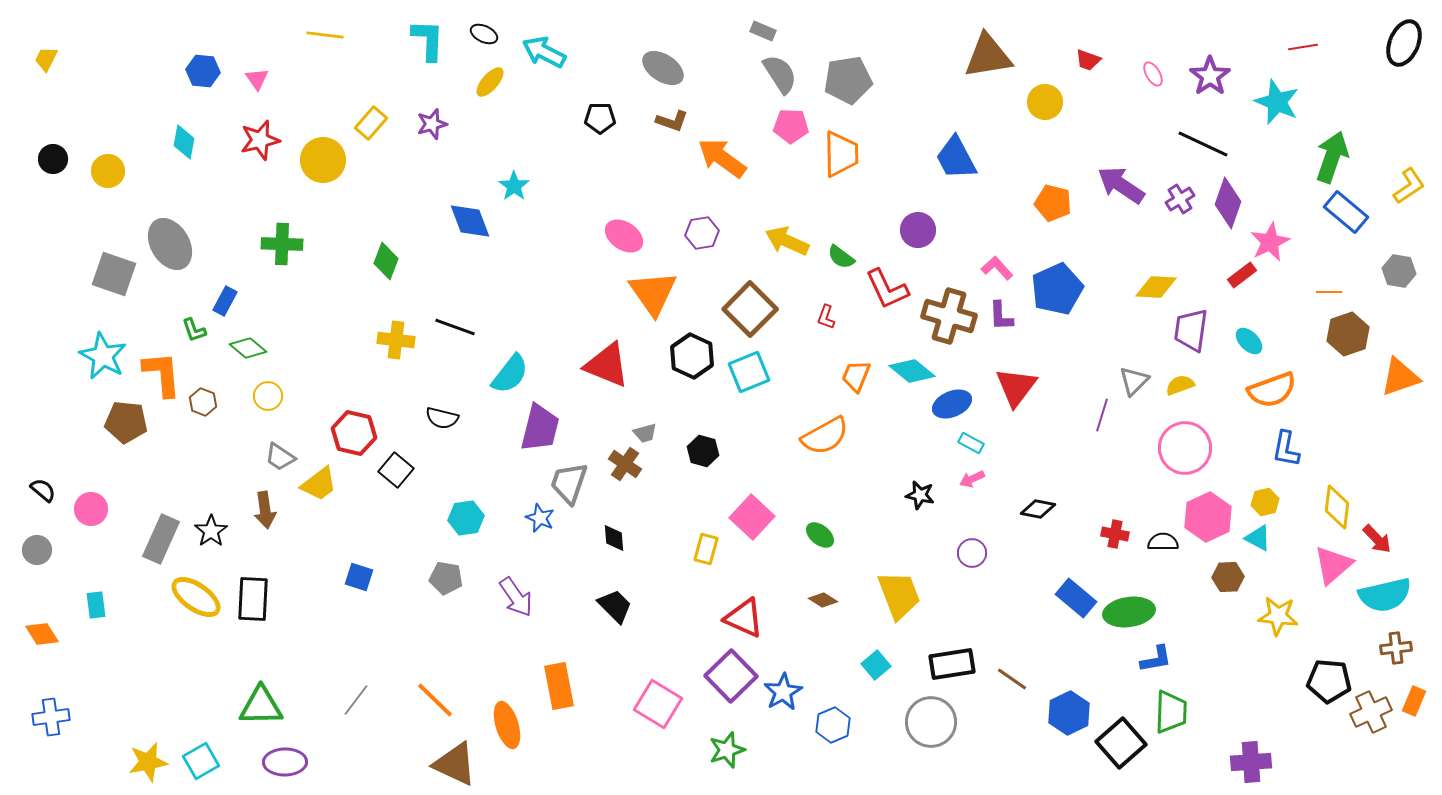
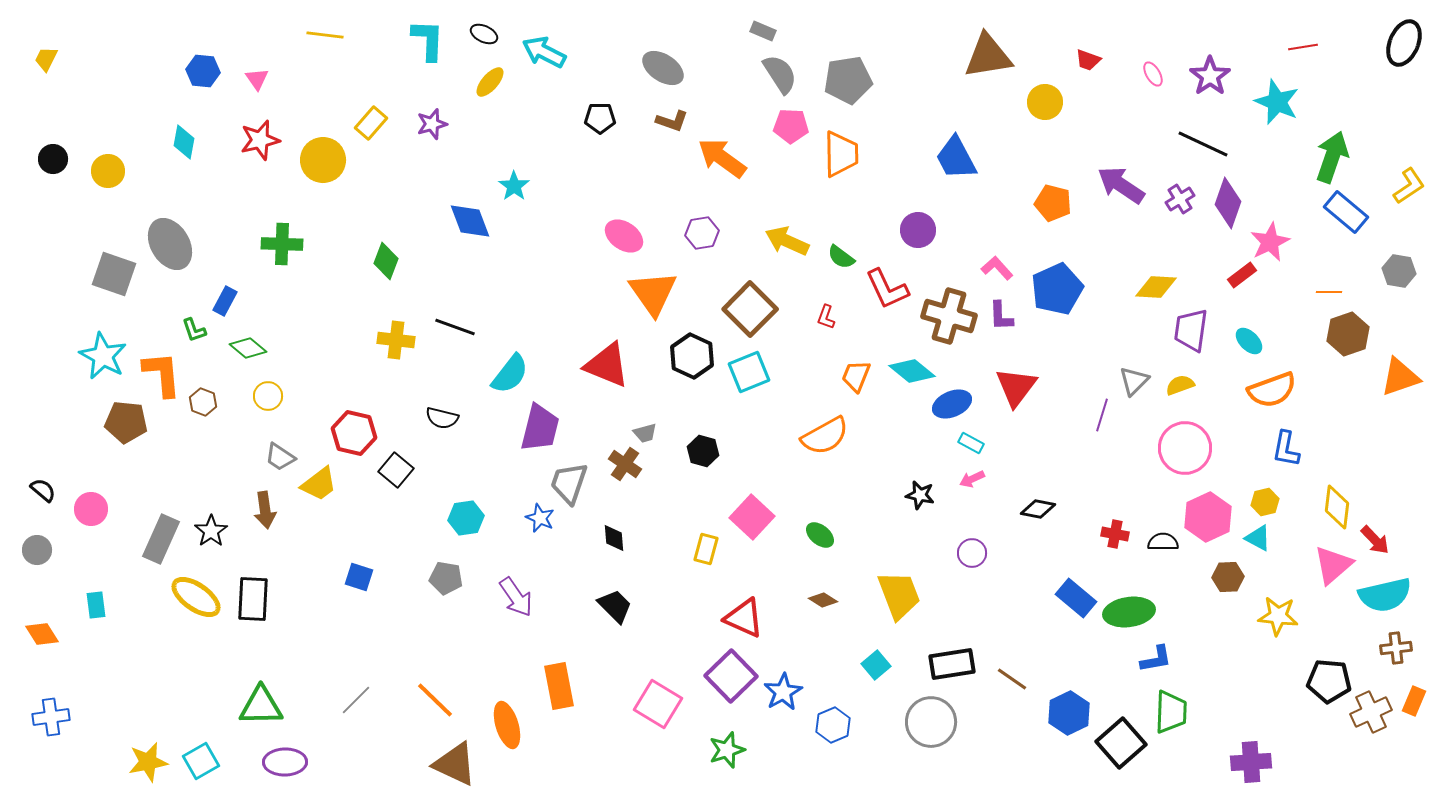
red arrow at (1377, 539): moved 2 px left, 1 px down
gray line at (356, 700): rotated 8 degrees clockwise
